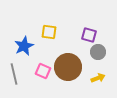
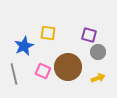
yellow square: moved 1 px left, 1 px down
